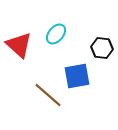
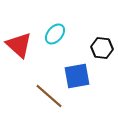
cyan ellipse: moved 1 px left
brown line: moved 1 px right, 1 px down
